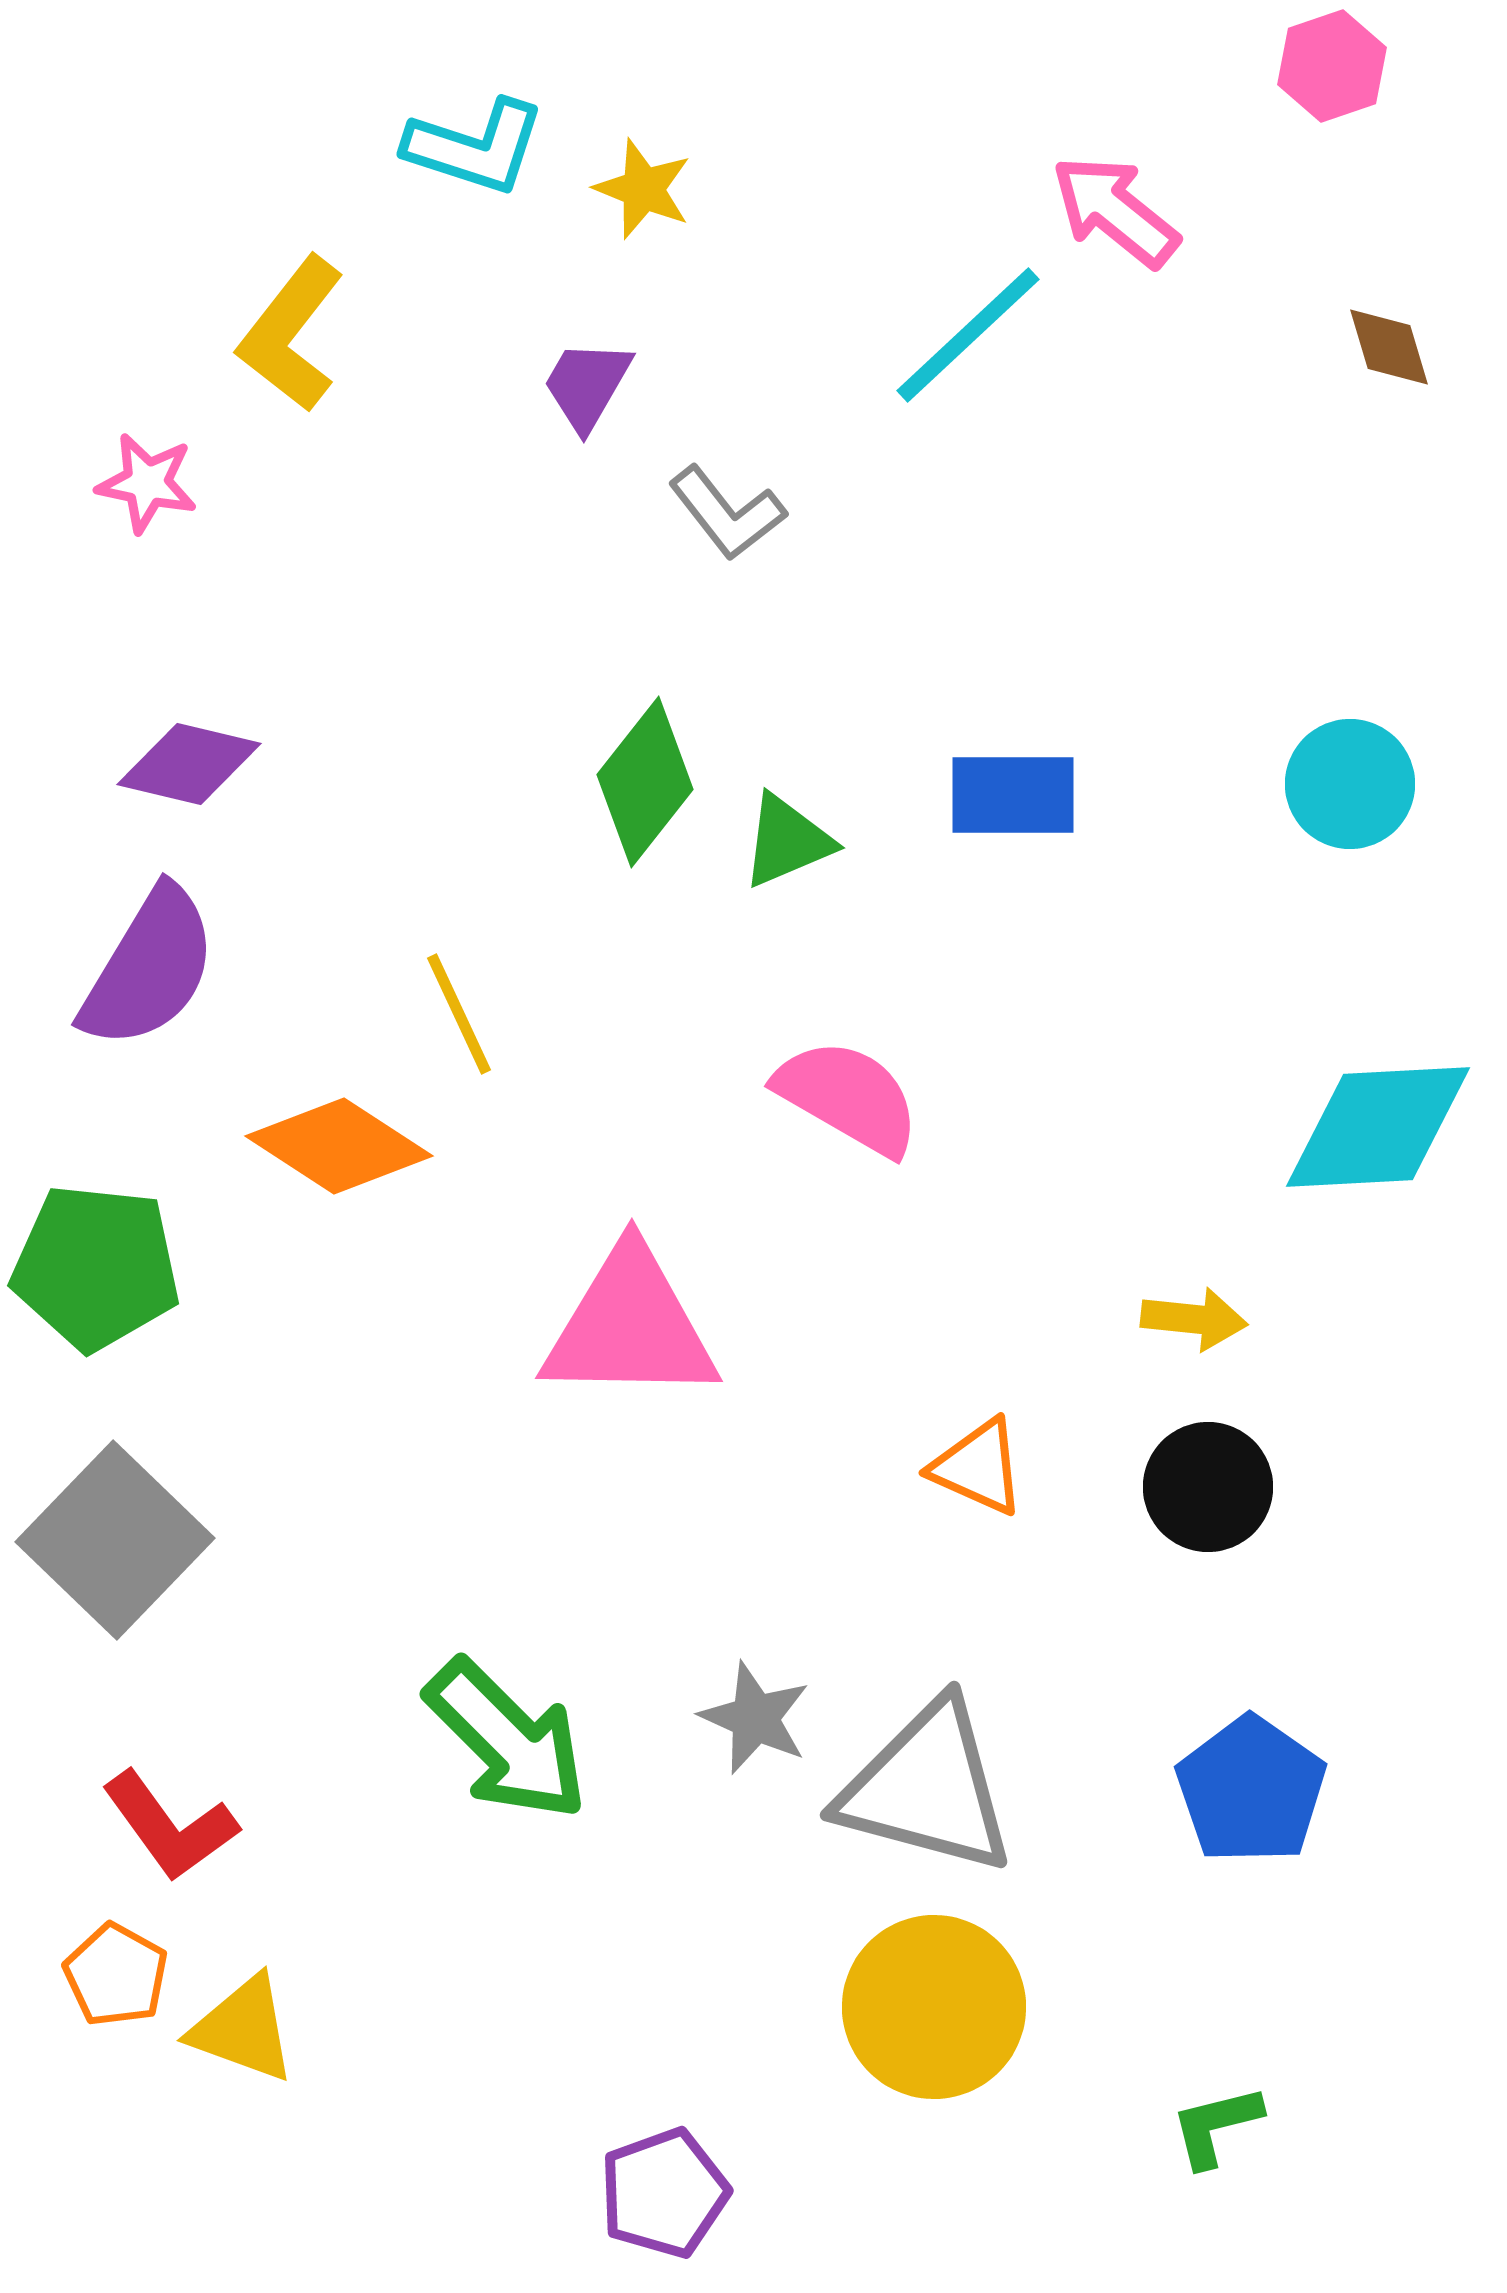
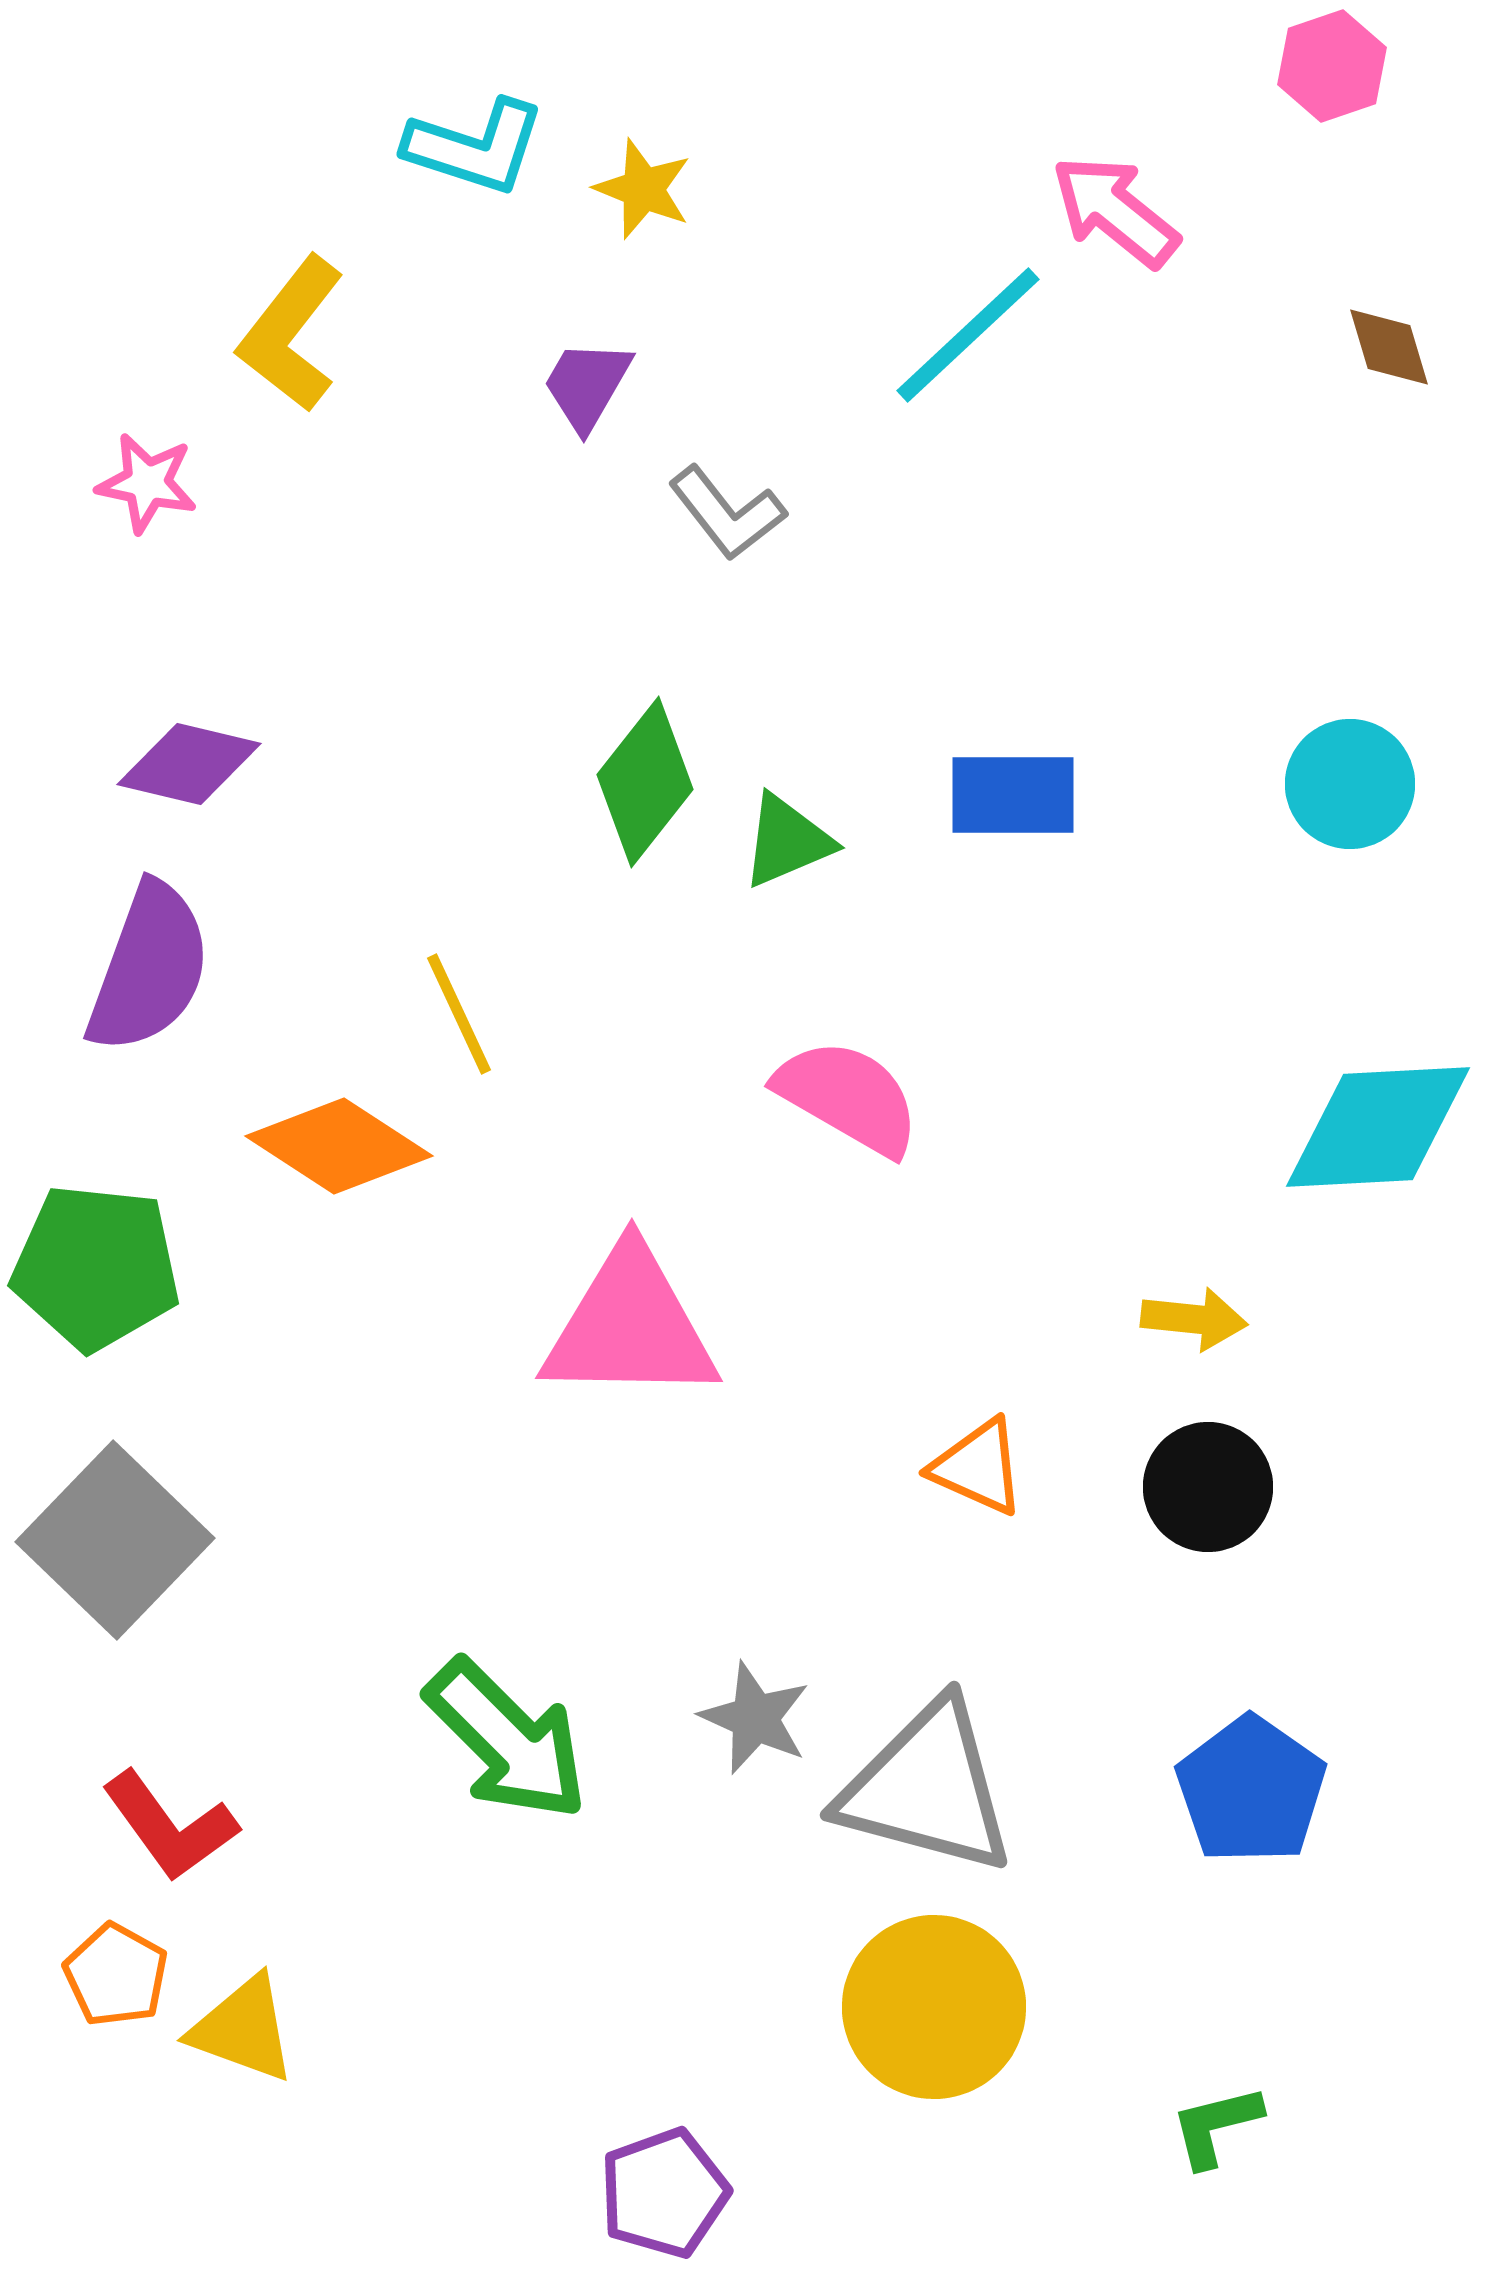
purple semicircle: rotated 11 degrees counterclockwise
